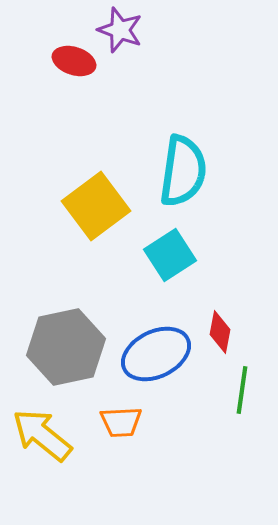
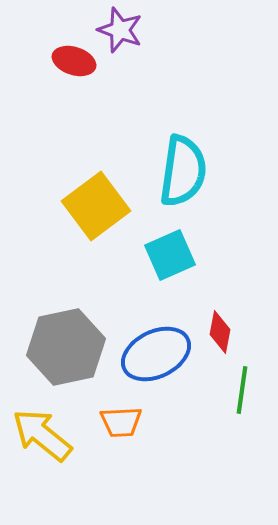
cyan square: rotated 9 degrees clockwise
